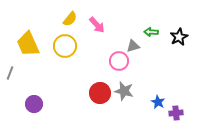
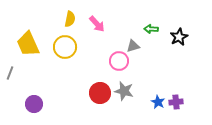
yellow semicircle: rotated 28 degrees counterclockwise
pink arrow: moved 1 px up
green arrow: moved 3 px up
yellow circle: moved 1 px down
purple cross: moved 11 px up
